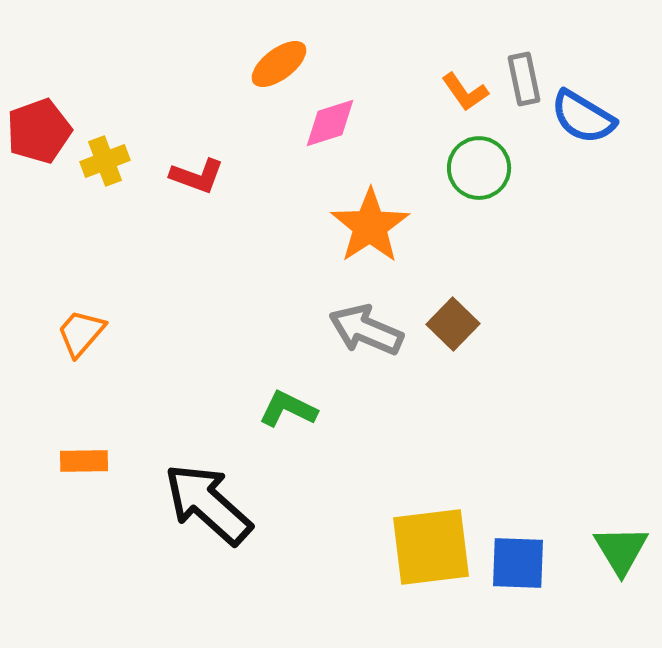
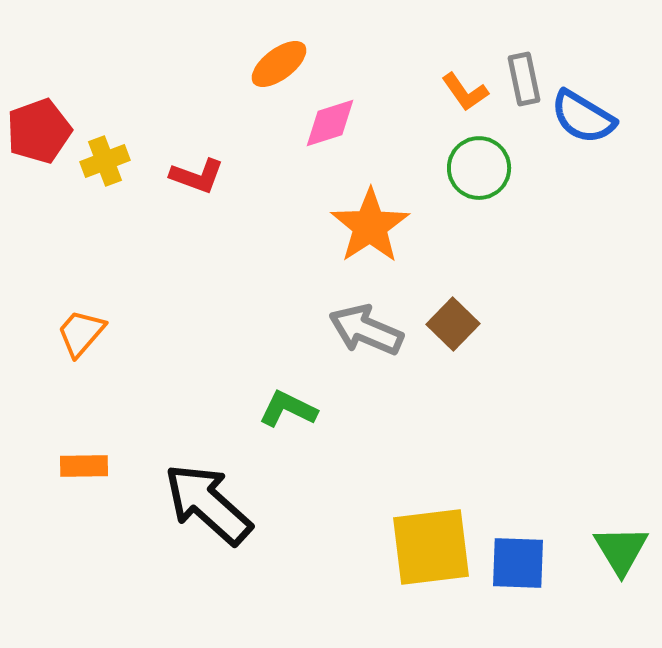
orange rectangle: moved 5 px down
